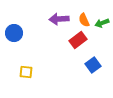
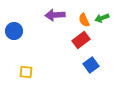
purple arrow: moved 4 px left, 4 px up
green arrow: moved 5 px up
blue circle: moved 2 px up
red rectangle: moved 3 px right
blue square: moved 2 px left
